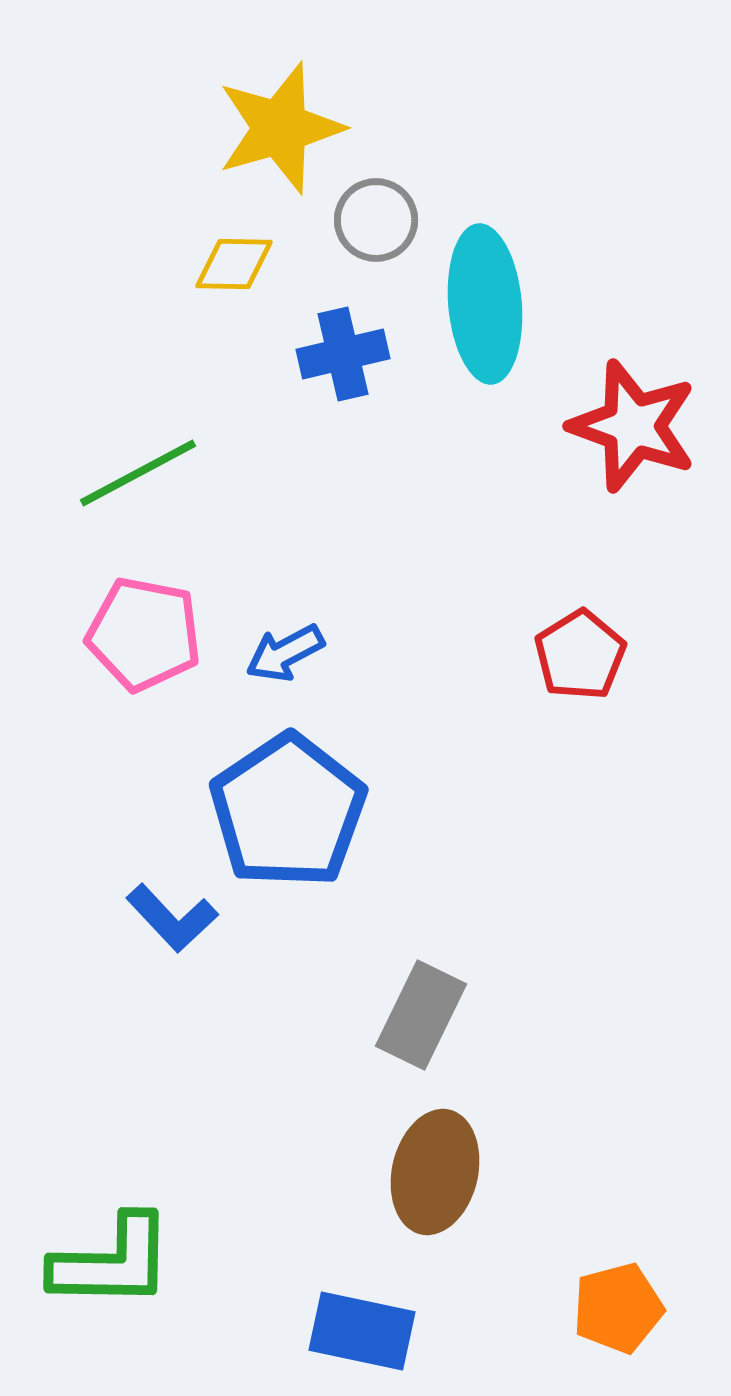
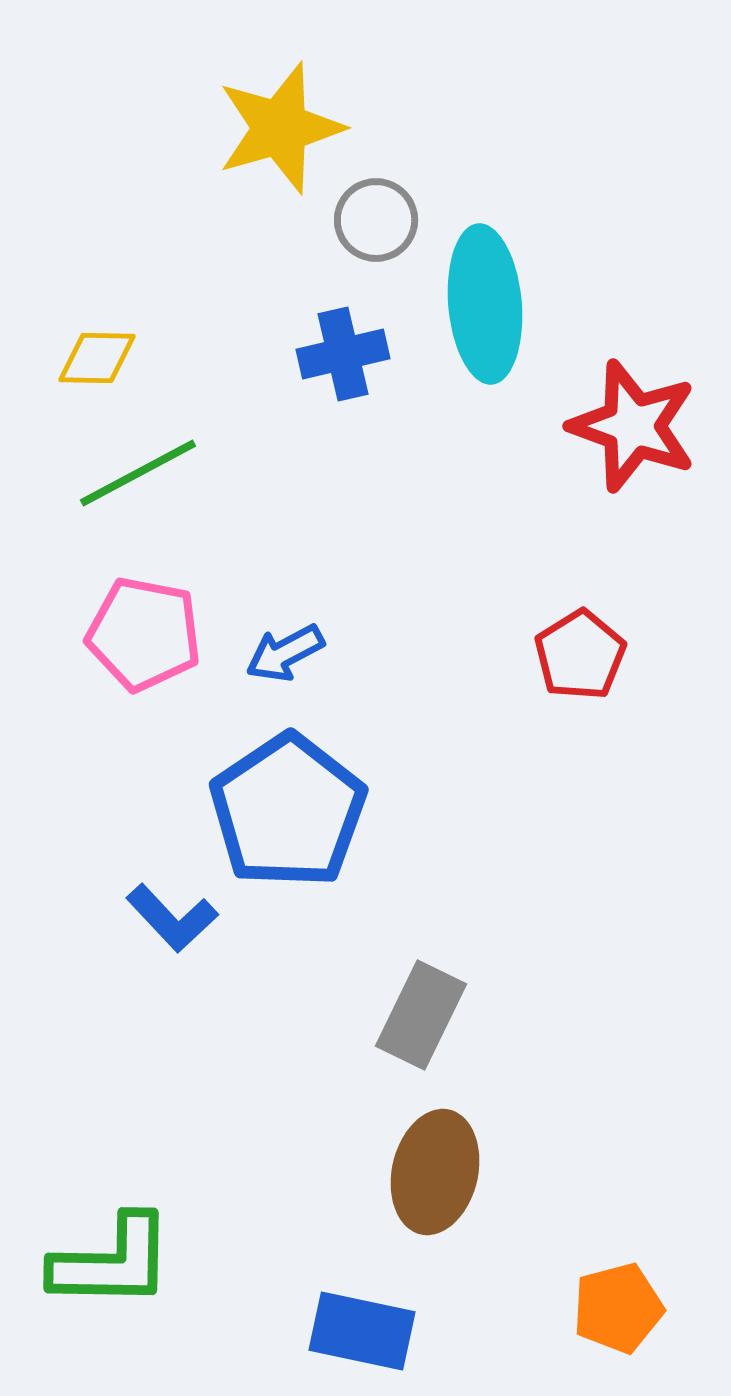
yellow diamond: moved 137 px left, 94 px down
